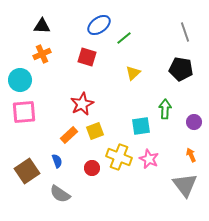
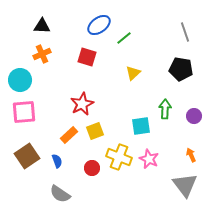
purple circle: moved 6 px up
brown square: moved 15 px up
